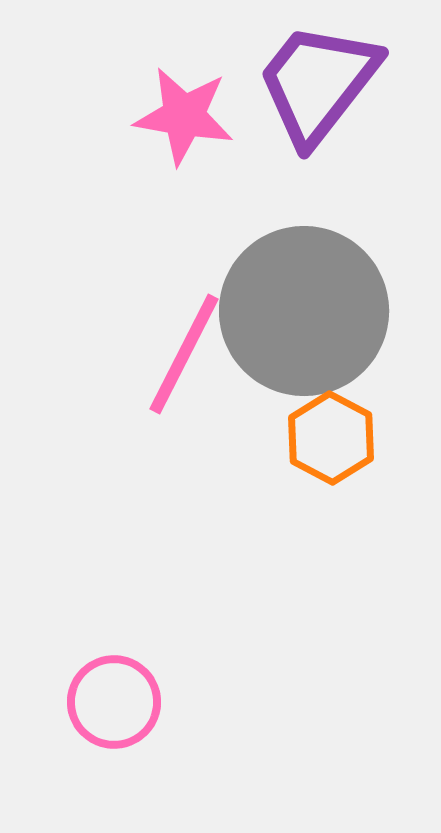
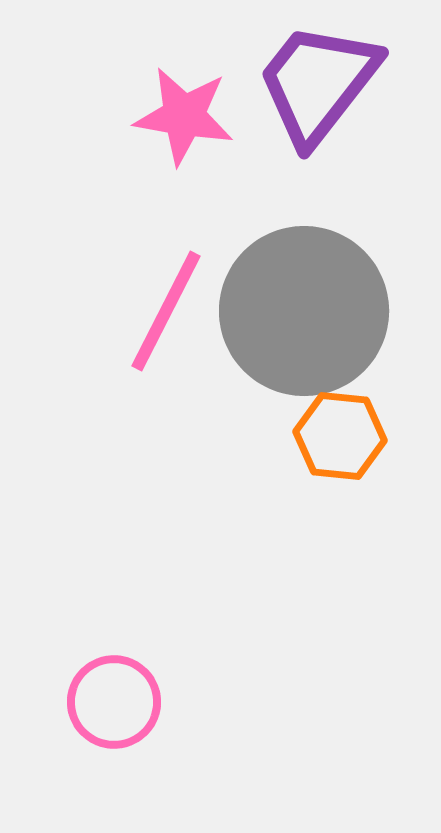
pink line: moved 18 px left, 43 px up
orange hexagon: moved 9 px right, 2 px up; rotated 22 degrees counterclockwise
